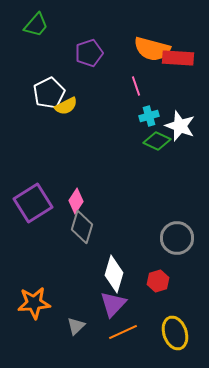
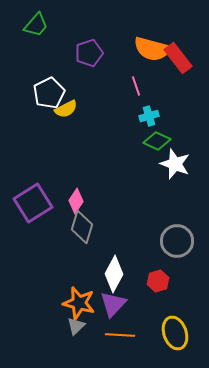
red rectangle: rotated 48 degrees clockwise
yellow semicircle: moved 3 px down
white star: moved 5 px left, 38 px down
gray circle: moved 3 px down
white diamond: rotated 12 degrees clockwise
orange star: moved 45 px right; rotated 20 degrees clockwise
orange line: moved 3 px left, 3 px down; rotated 28 degrees clockwise
